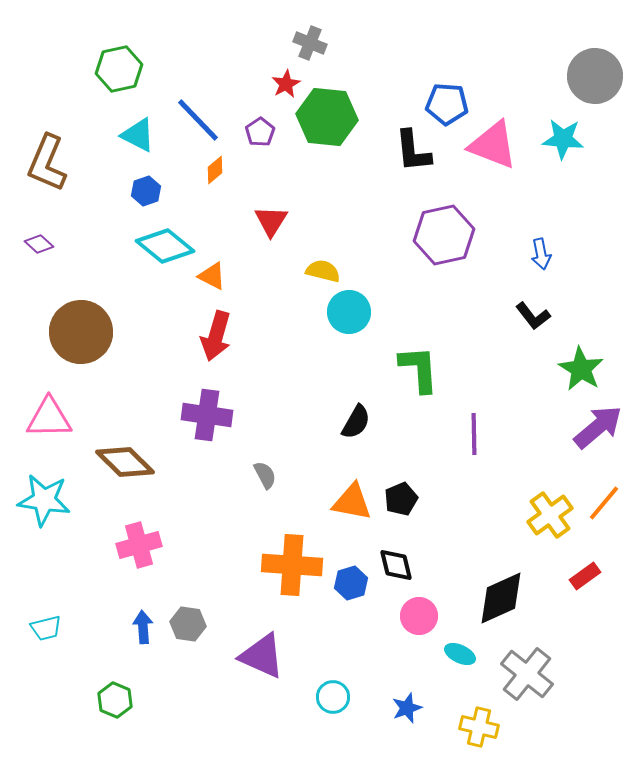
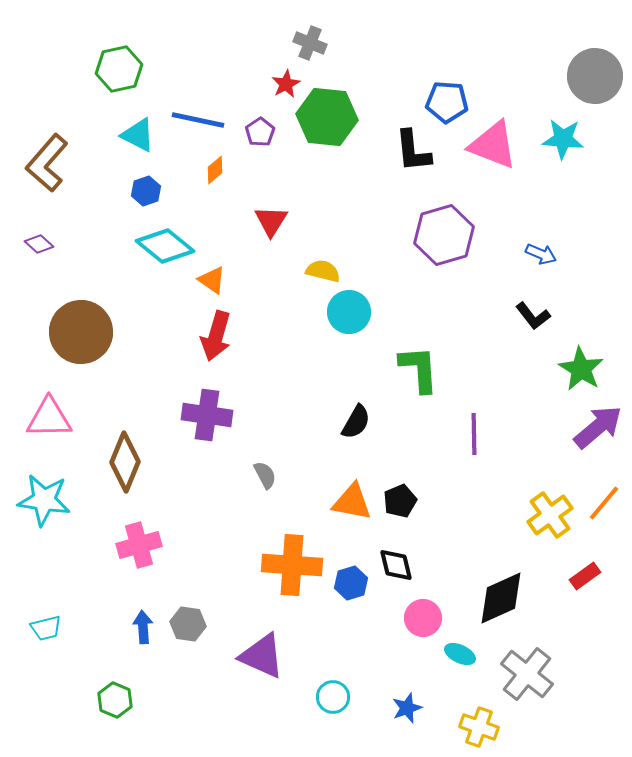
blue pentagon at (447, 104): moved 2 px up
blue line at (198, 120): rotated 34 degrees counterclockwise
brown L-shape at (47, 163): rotated 18 degrees clockwise
purple hexagon at (444, 235): rotated 4 degrees counterclockwise
blue arrow at (541, 254): rotated 56 degrees counterclockwise
orange triangle at (212, 276): moved 4 px down; rotated 8 degrees clockwise
brown diamond at (125, 462): rotated 68 degrees clockwise
black pentagon at (401, 499): moved 1 px left, 2 px down
pink circle at (419, 616): moved 4 px right, 2 px down
yellow cross at (479, 727): rotated 6 degrees clockwise
